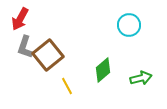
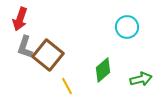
red arrow: rotated 10 degrees counterclockwise
cyan circle: moved 2 px left, 2 px down
brown square: rotated 12 degrees counterclockwise
green arrow: moved 1 px down
